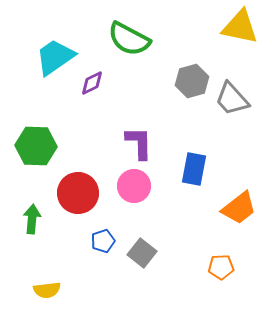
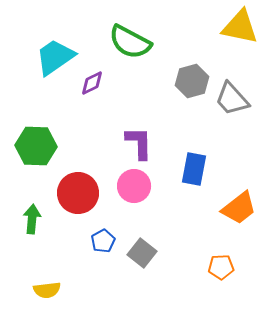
green semicircle: moved 1 px right, 3 px down
blue pentagon: rotated 10 degrees counterclockwise
